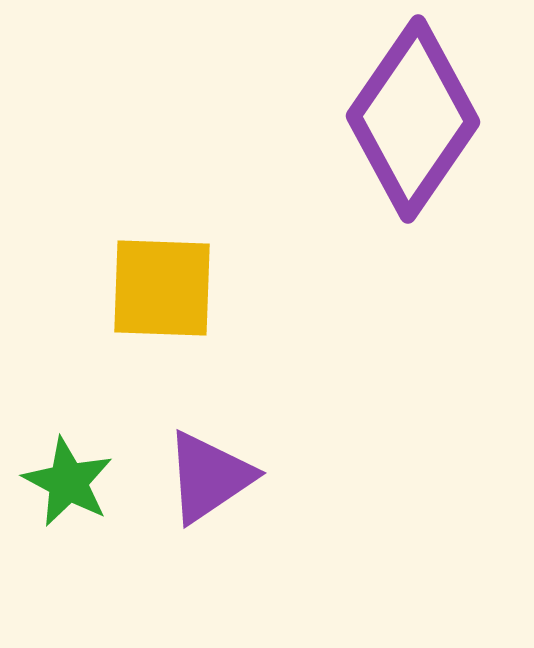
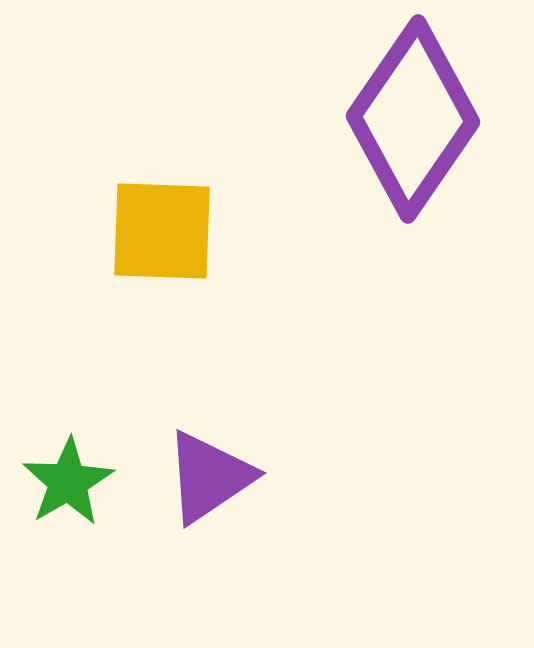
yellow square: moved 57 px up
green star: rotated 14 degrees clockwise
